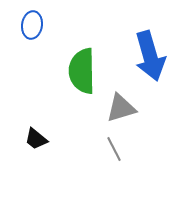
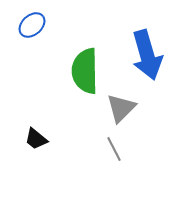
blue ellipse: rotated 40 degrees clockwise
blue arrow: moved 3 px left, 1 px up
green semicircle: moved 3 px right
gray triangle: rotated 28 degrees counterclockwise
